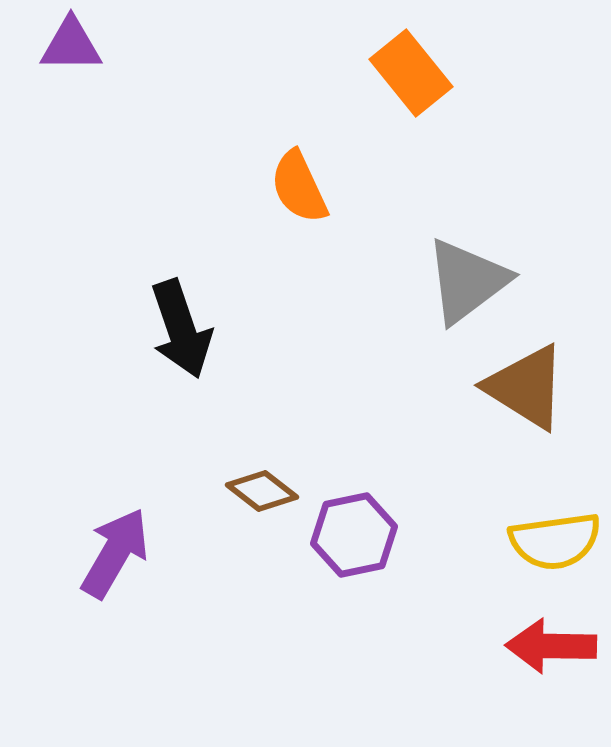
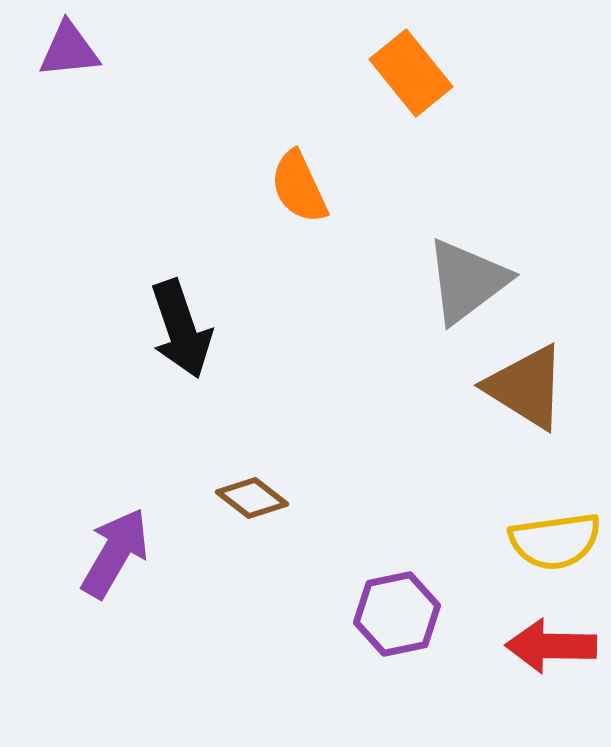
purple triangle: moved 2 px left, 5 px down; rotated 6 degrees counterclockwise
brown diamond: moved 10 px left, 7 px down
purple hexagon: moved 43 px right, 79 px down
